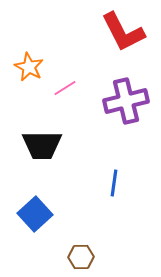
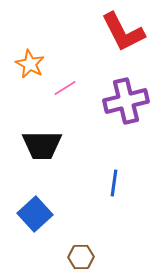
orange star: moved 1 px right, 3 px up
